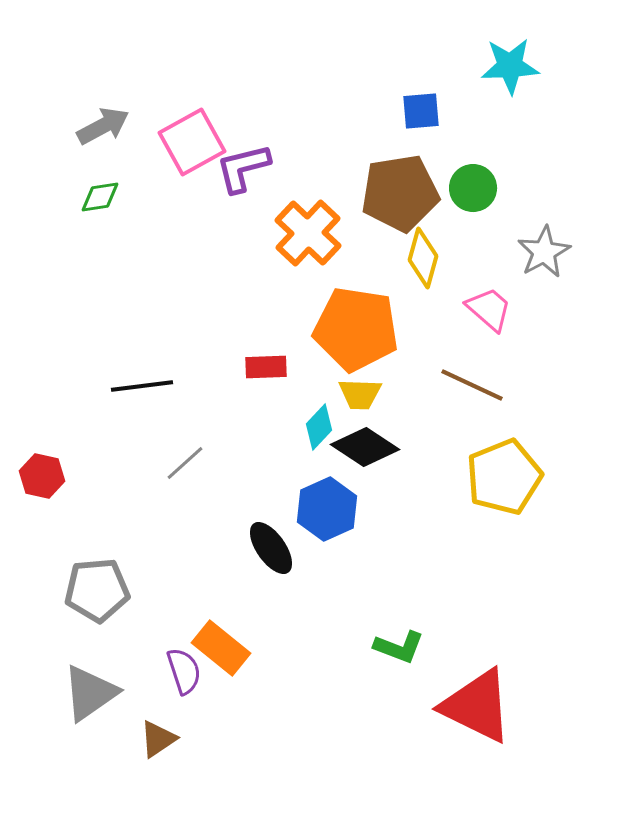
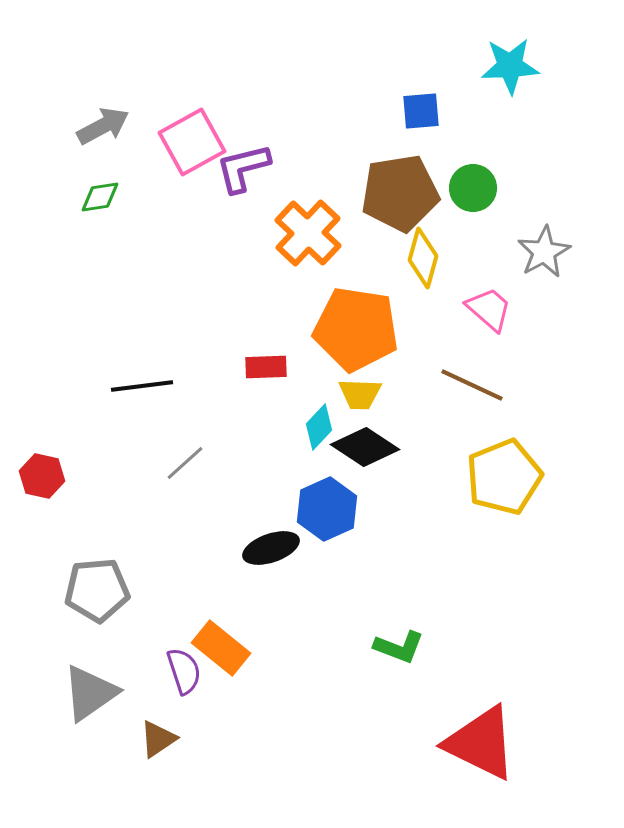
black ellipse: rotated 74 degrees counterclockwise
red triangle: moved 4 px right, 37 px down
